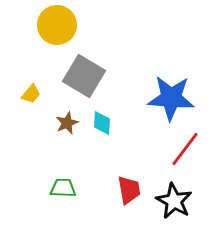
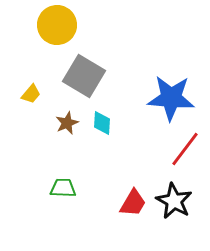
red trapezoid: moved 4 px right, 13 px down; rotated 40 degrees clockwise
